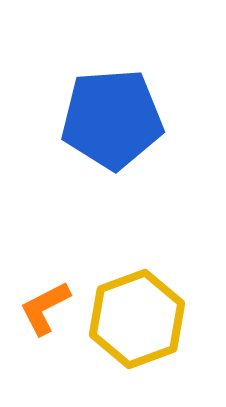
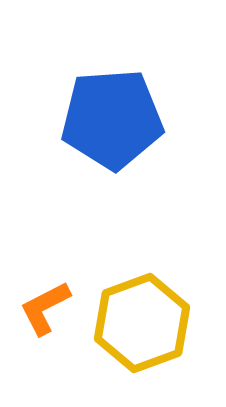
yellow hexagon: moved 5 px right, 4 px down
